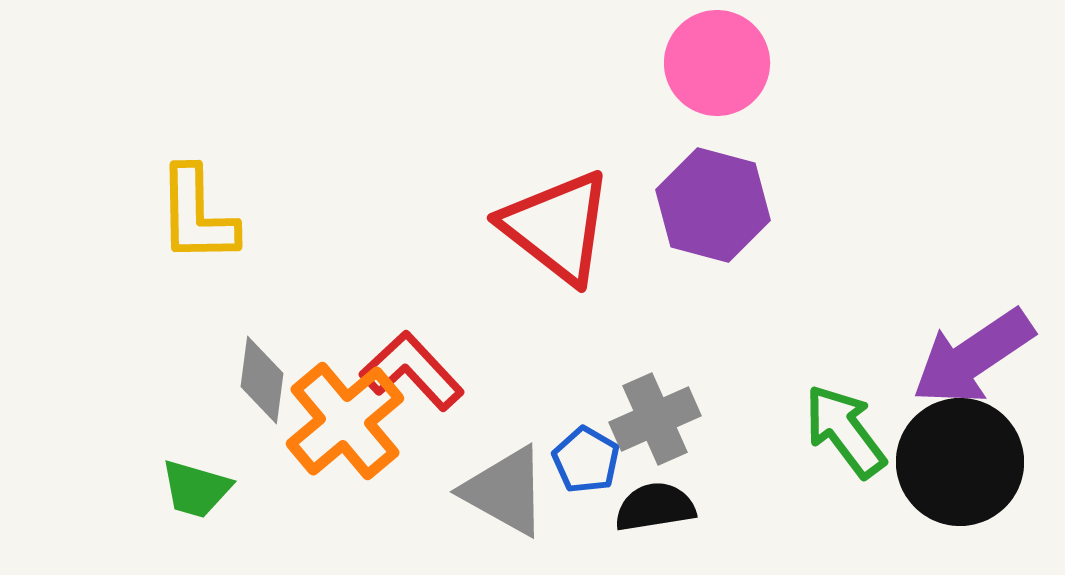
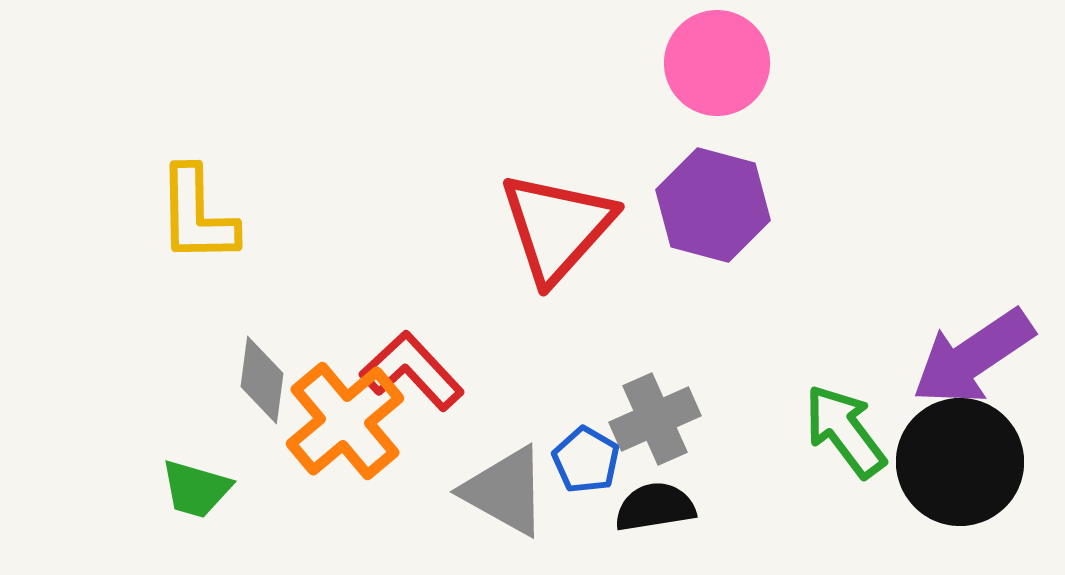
red triangle: rotated 34 degrees clockwise
